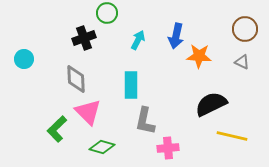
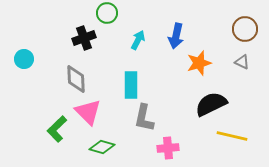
orange star: moved 7 px down; rotated 20 degrees counterclockwise
gray L-shape: moved 1 px left, 3 px up
